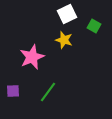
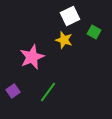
white square: moved 3 px right, 2 px down
green square: moved 6 px down
purple square: rotated 32 degrees counterclockwise
